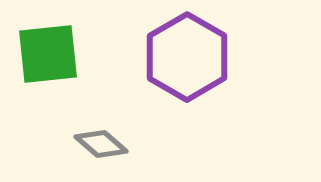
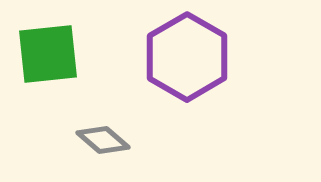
gray diamond: moved 2 px right, 4 px up
